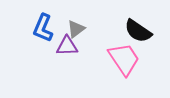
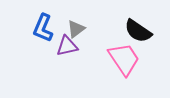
purple triangle: rotated 10 degrees counterclockwise
